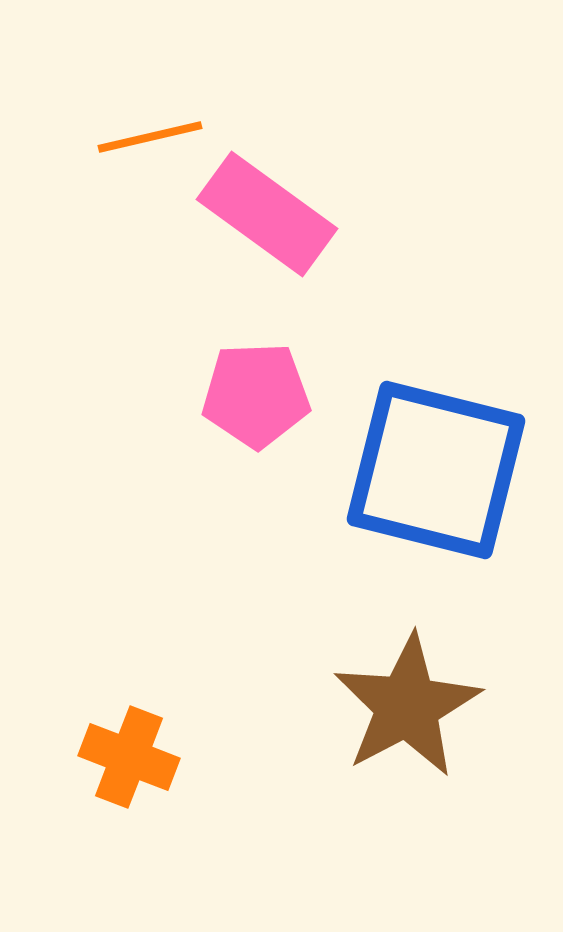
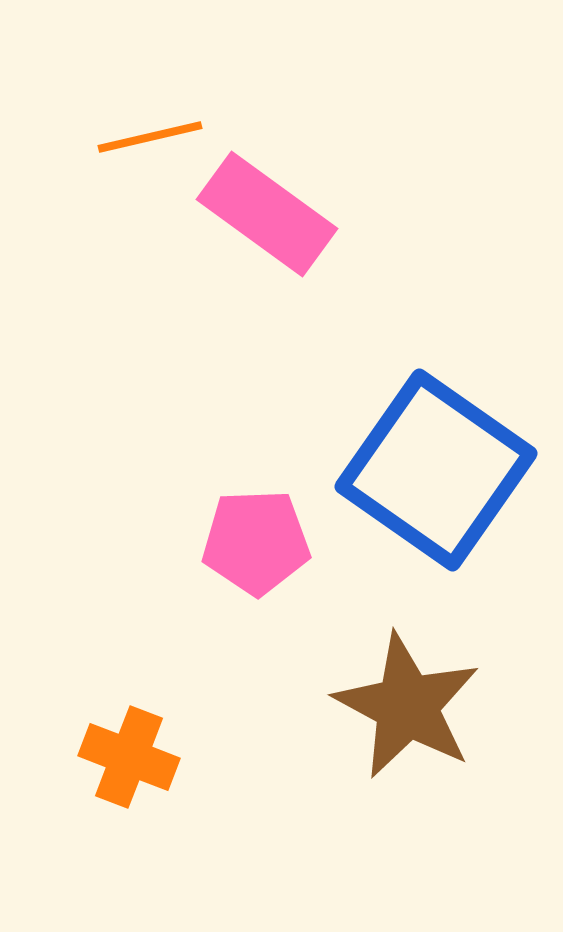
pink pentagon: moved 147 px down
blue square: rotated 21 degrees clockwise
brown star: rotated 16 degrees counterclockwise
